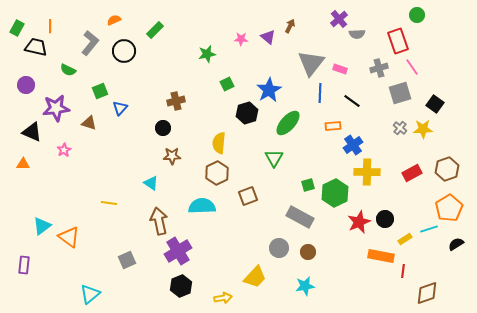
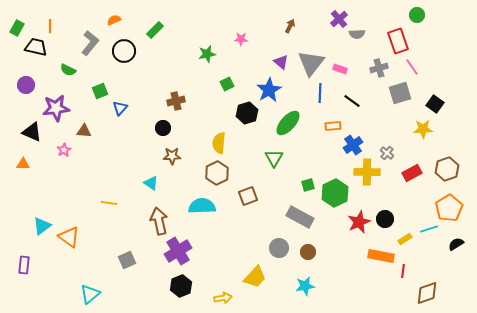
purple triangle at (268, 37): moved 13 px right, 25 px down
brown triangle at (89, 123): moved 5 px left, 8 px down; rotated 14 degrees counterclockwise
gray cross at (400, 128): moved 13 px left, 25 px down
